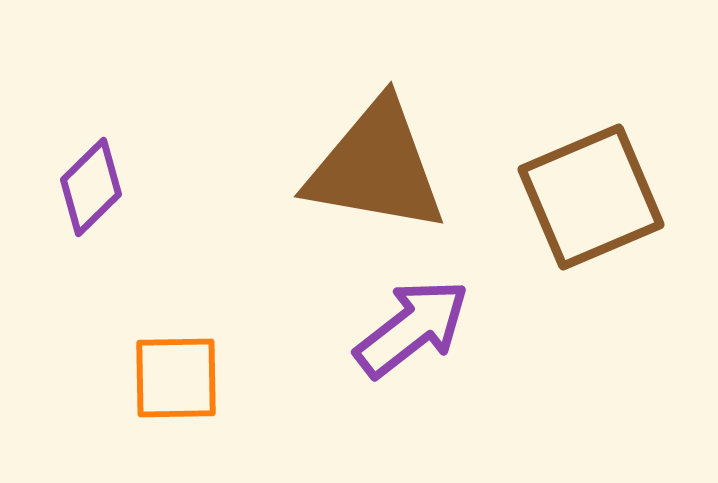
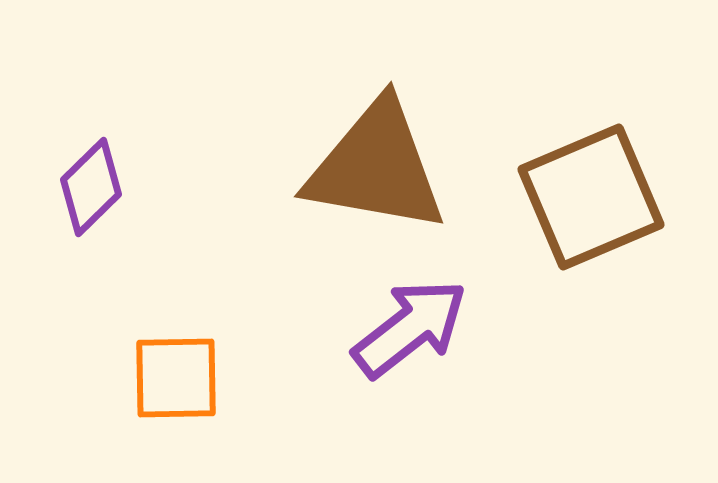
purple arrow: moved 2 px left
